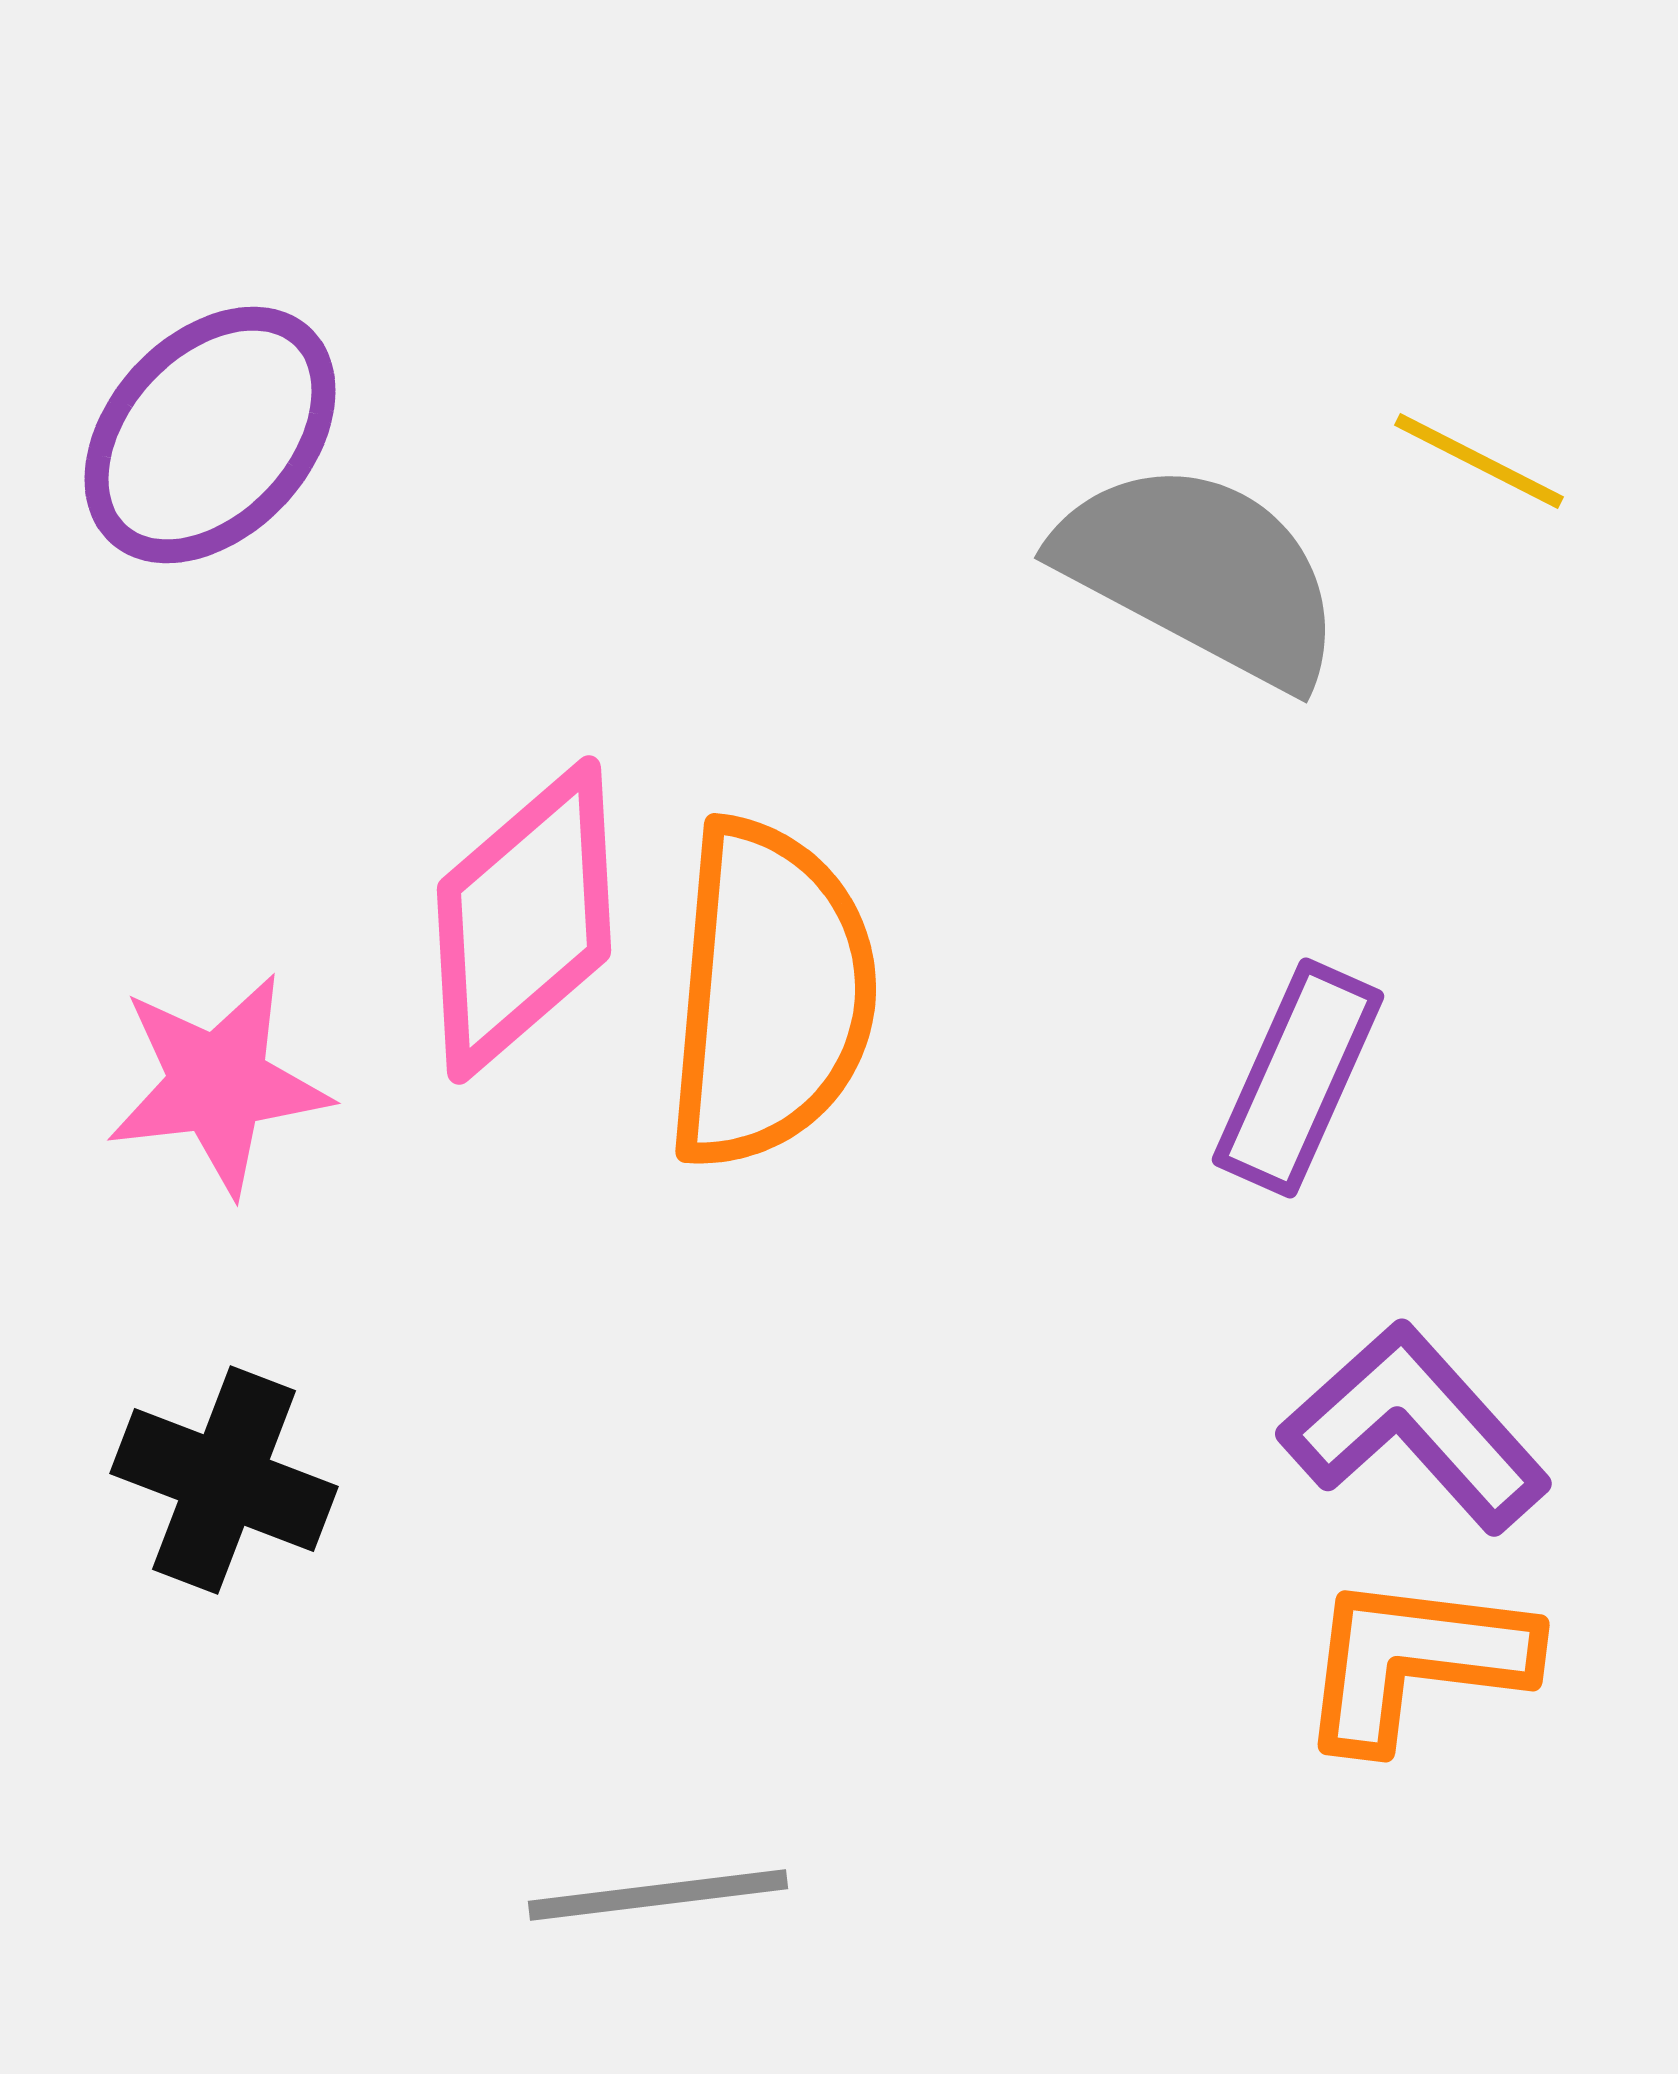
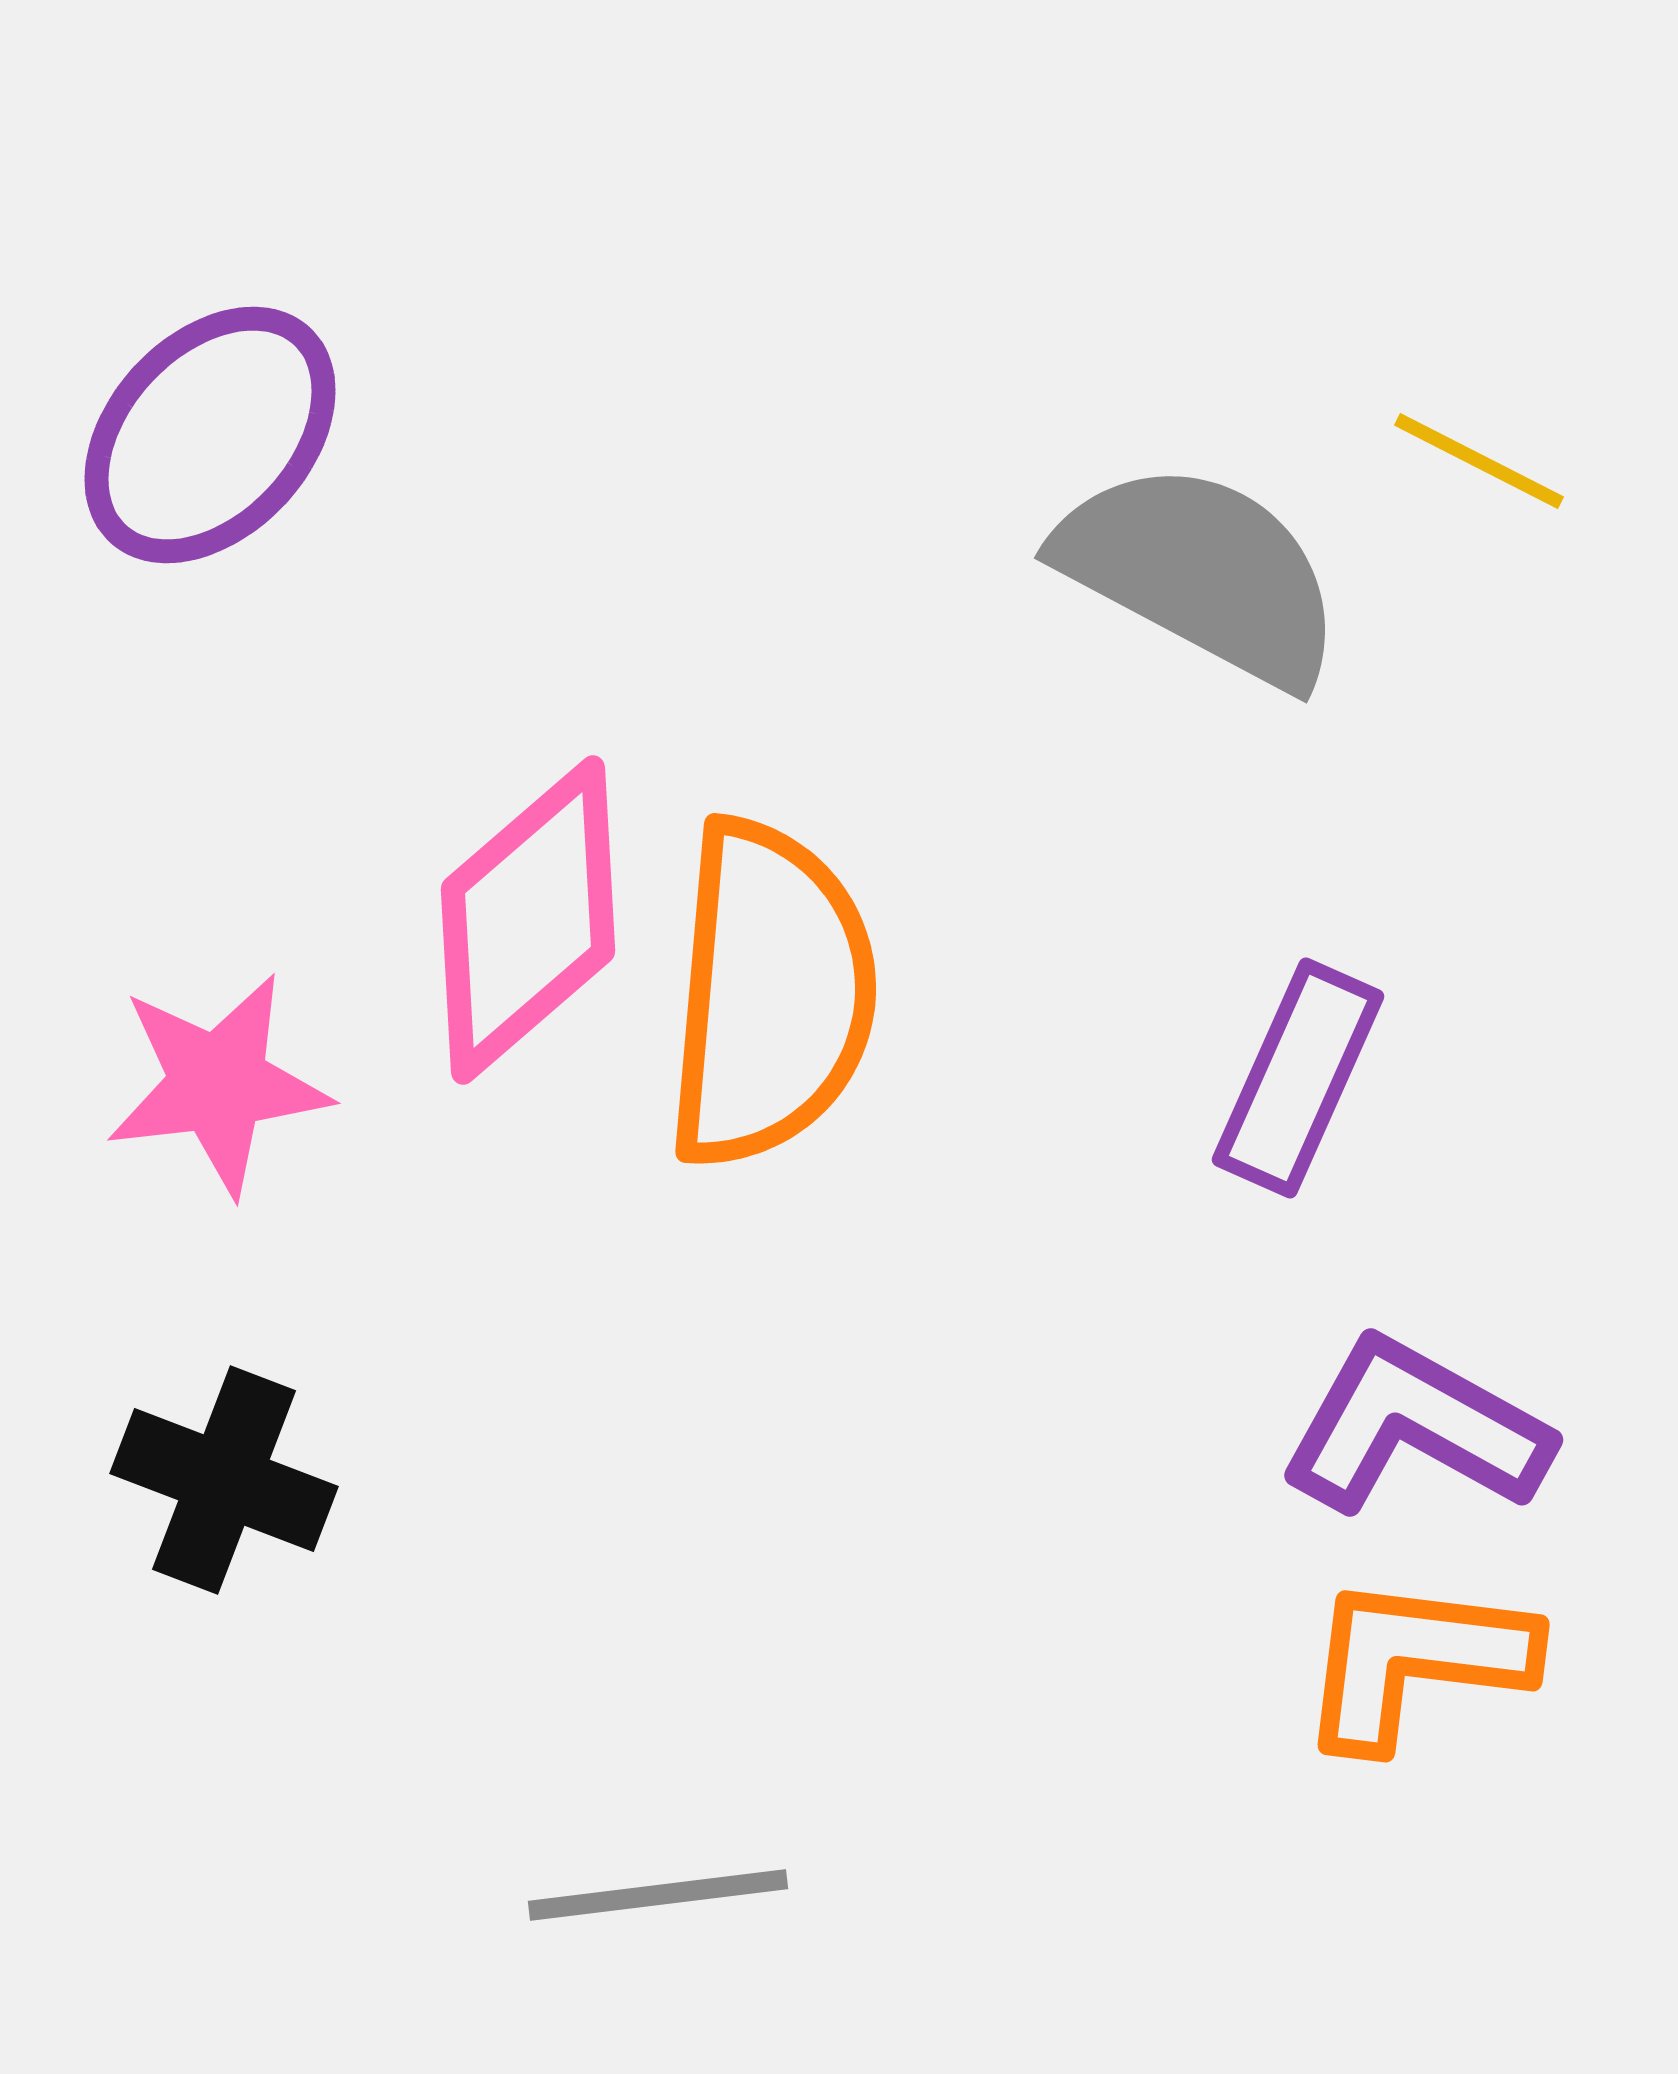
pink diamond: moved 4 px right
purple L-shape: rotated 19 degrees counterclockwise
